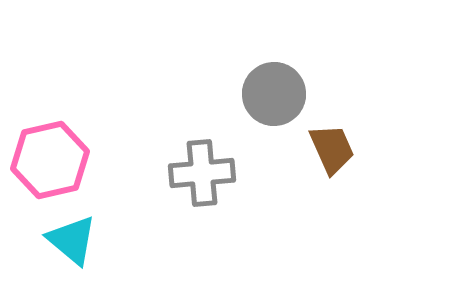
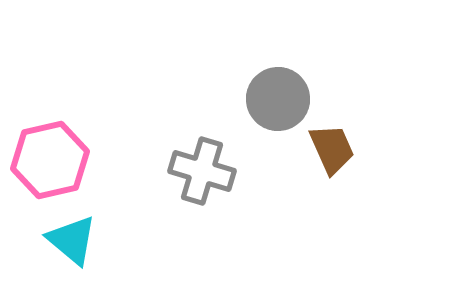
gray circle: moved 4 px right, 5 px down
gray cross: moved 2 px up; rotated 22 degrees clockwise
